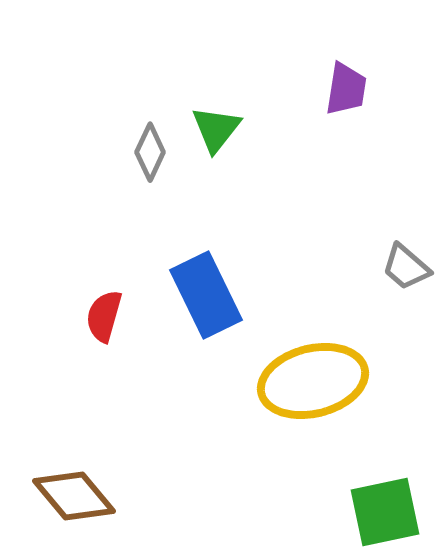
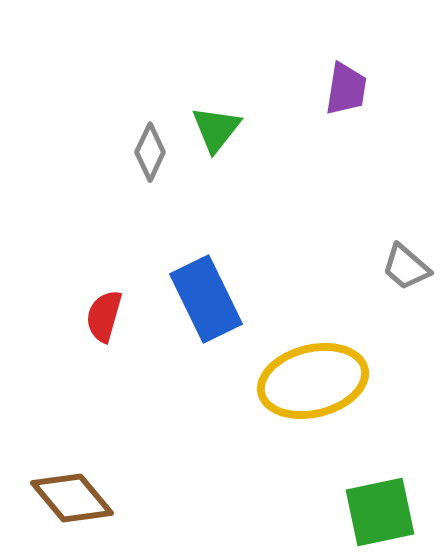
blue rectangle: moved 4 px down
brown diamond: moved 2 px left, 2 px down
green square: moved 5 px left
